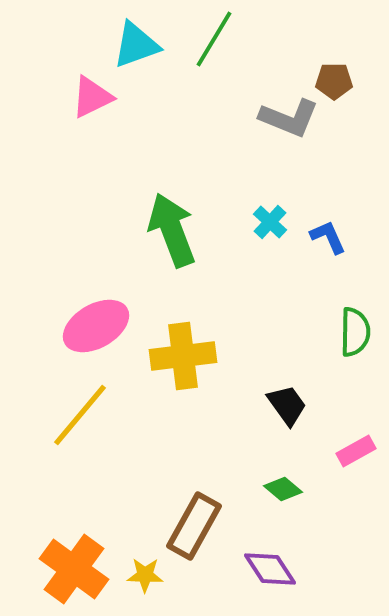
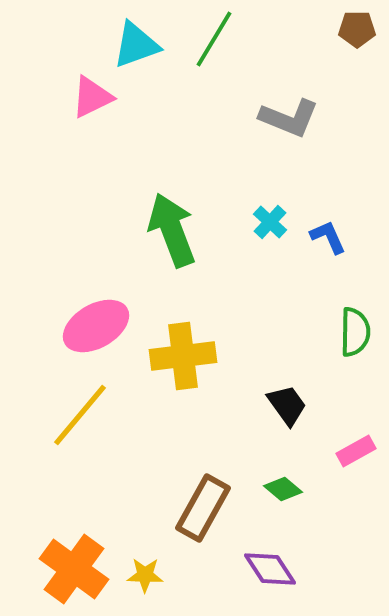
brown pentagon: moved 23 px right, 52 px up
brown rectangle: moved 9 px right, 18 px up
